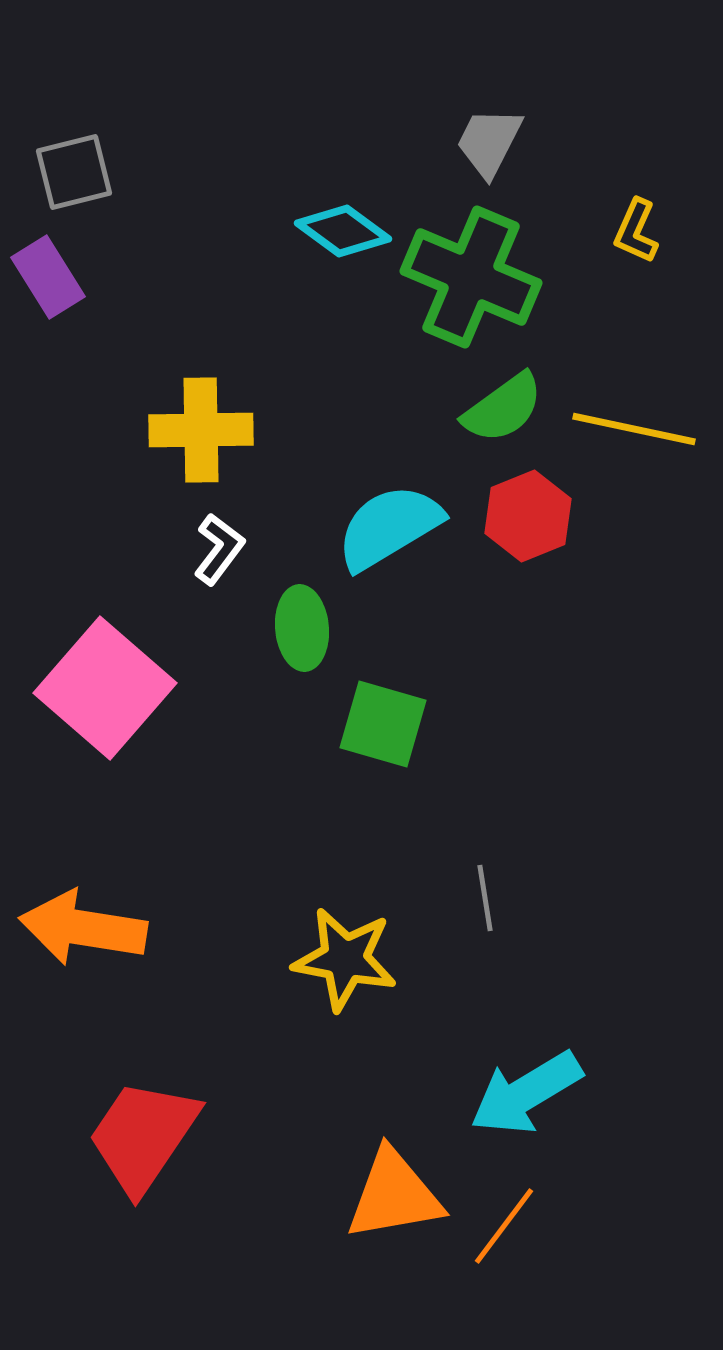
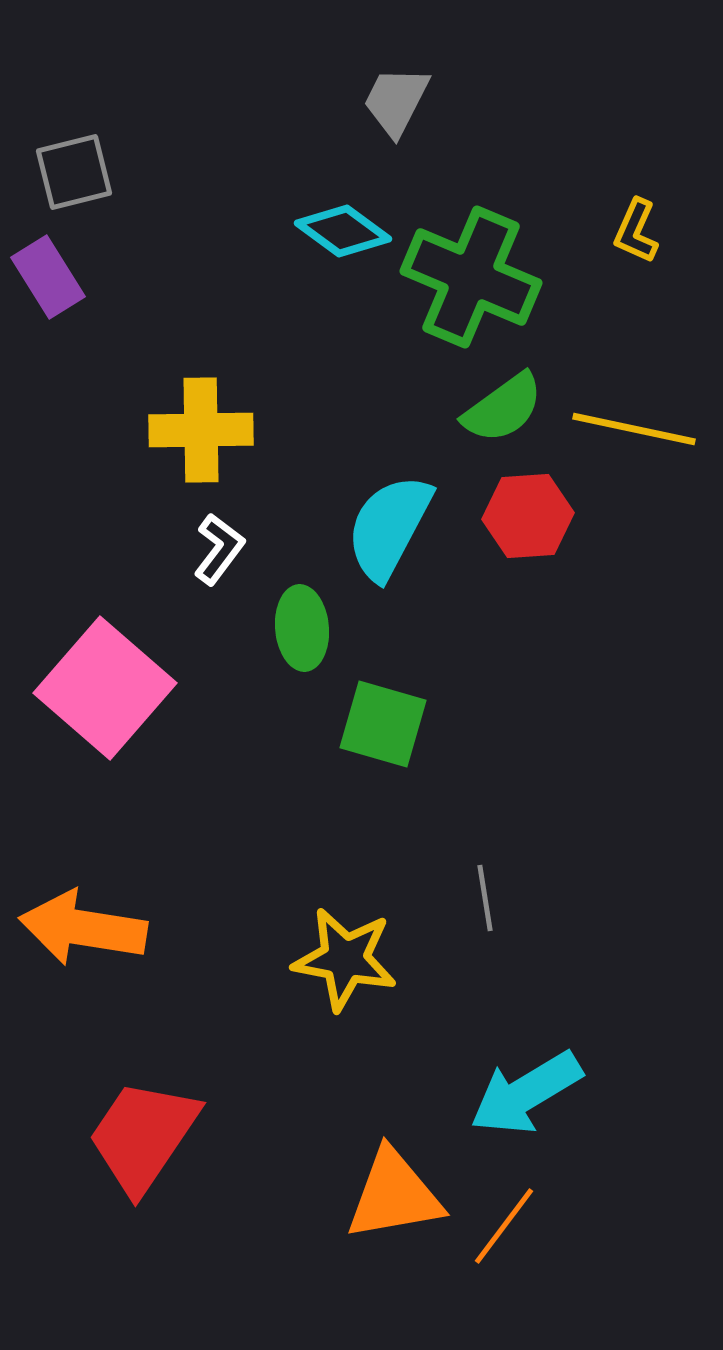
gray trapezoid: moved 93 px left, 41 px up
red hexagon: rotated 18 degrees clockwise
cyan semicircle: rotated 31 degrees counterclockwise
